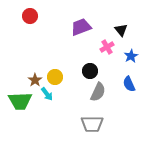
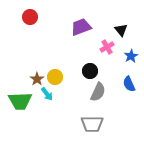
red circle: moved 1 px down
brown star: moved 2 px right, 1 px up
